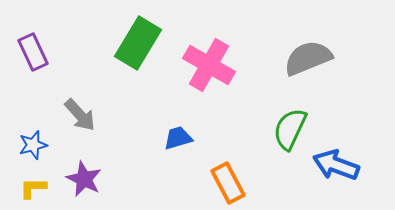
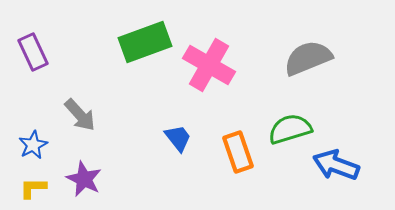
green rectangle: moved 7 px right, 1 px up; rotated 39 degrees clockwise
green semicircle: rotated 48 degrees clockwise
blue trapezoid: rotated 68 degrees clockwise
blue star: rotated 12 degrees counterclockwise
orange rectangle: moved 10 px right, 31 px up; rotated 9 degrees clockwise
